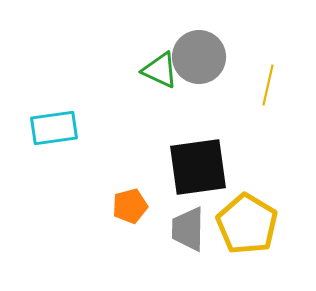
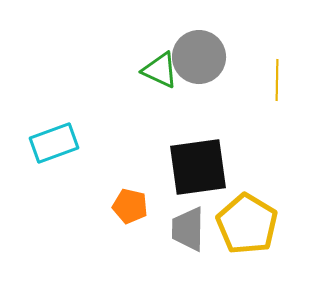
yellow line: moved 9 px right, 5 px up; rotated 12 degrees counterclockwise
cyan rectangle: moved 15 px down; rotated 12 degrees counterclockwise
orange pentagon: rotated 28 degrees clockwise
